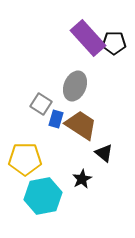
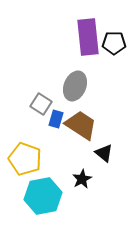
purple rectangle: moved 1 px up; rotated 36 degrees clockwise
yellow pentagon: rotated 20 degrees clockwise
